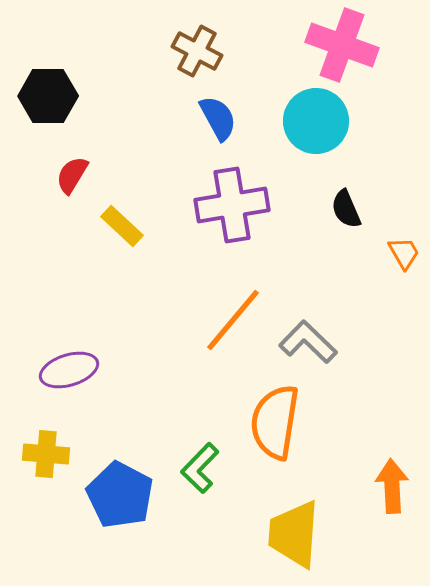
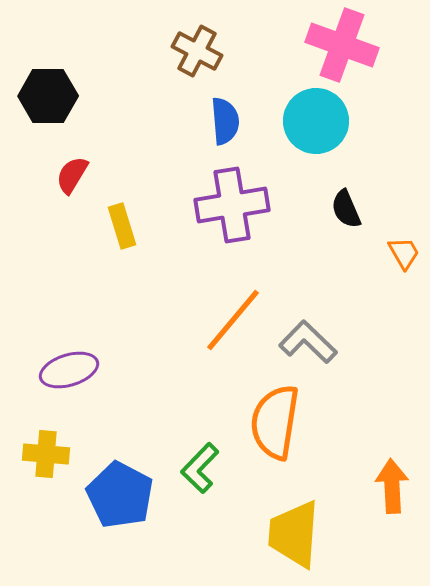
blue semicircle: moved 7 px right, 3 px down; rotated 24 degrees clockwise
yellow rectangle: rotated 30 degrees clockwise
